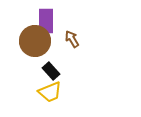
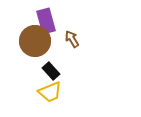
purple rectangle: rotated 15 degrees counterclockwise
